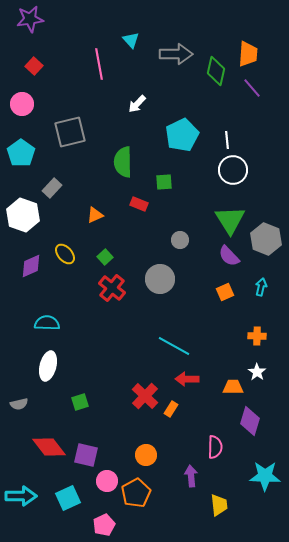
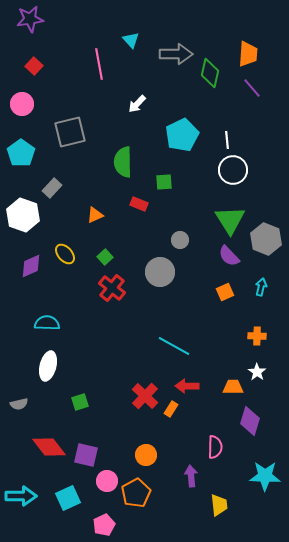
green diamond at (216, 71): moved 6 px left, 2 px down
gray circle at (160, 279): moved 7 px up
red arrow at (187, 379): moved 7 px down
